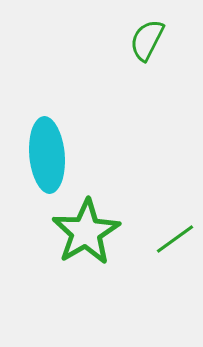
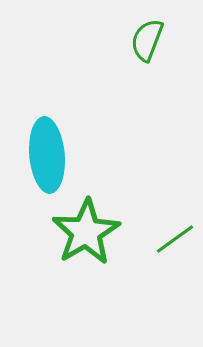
green semicircle: rotated 6 degrees counterclockwise
